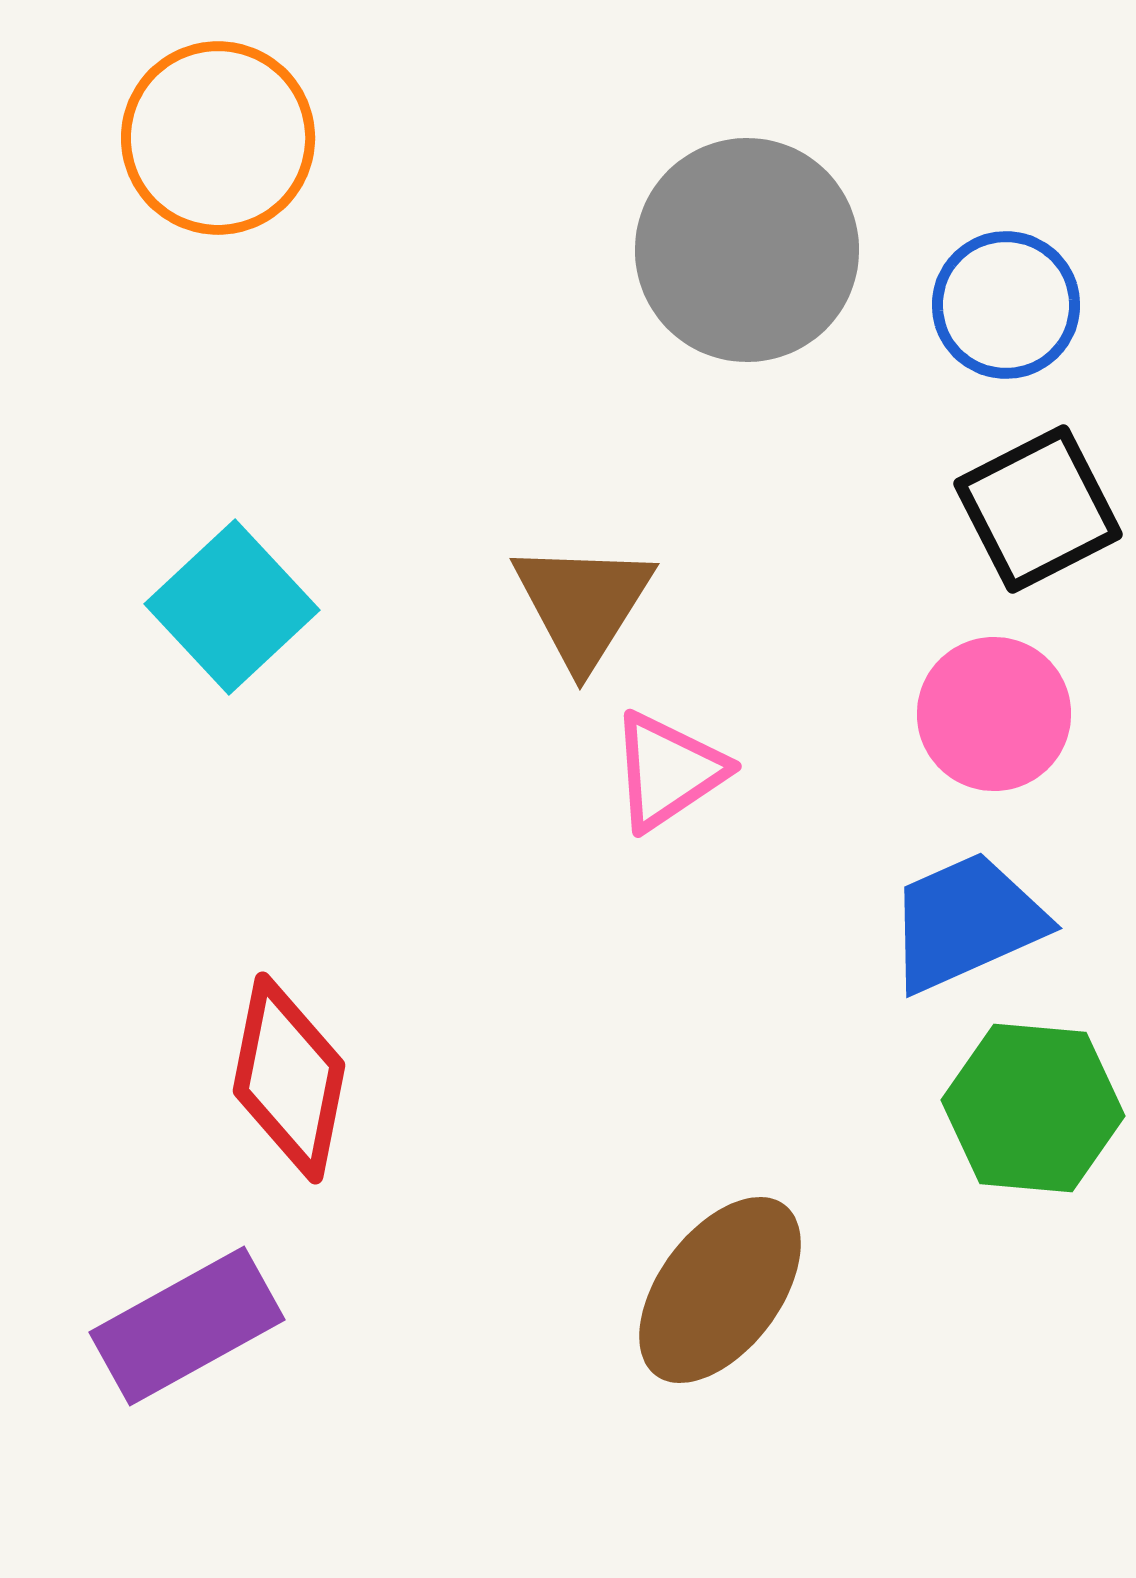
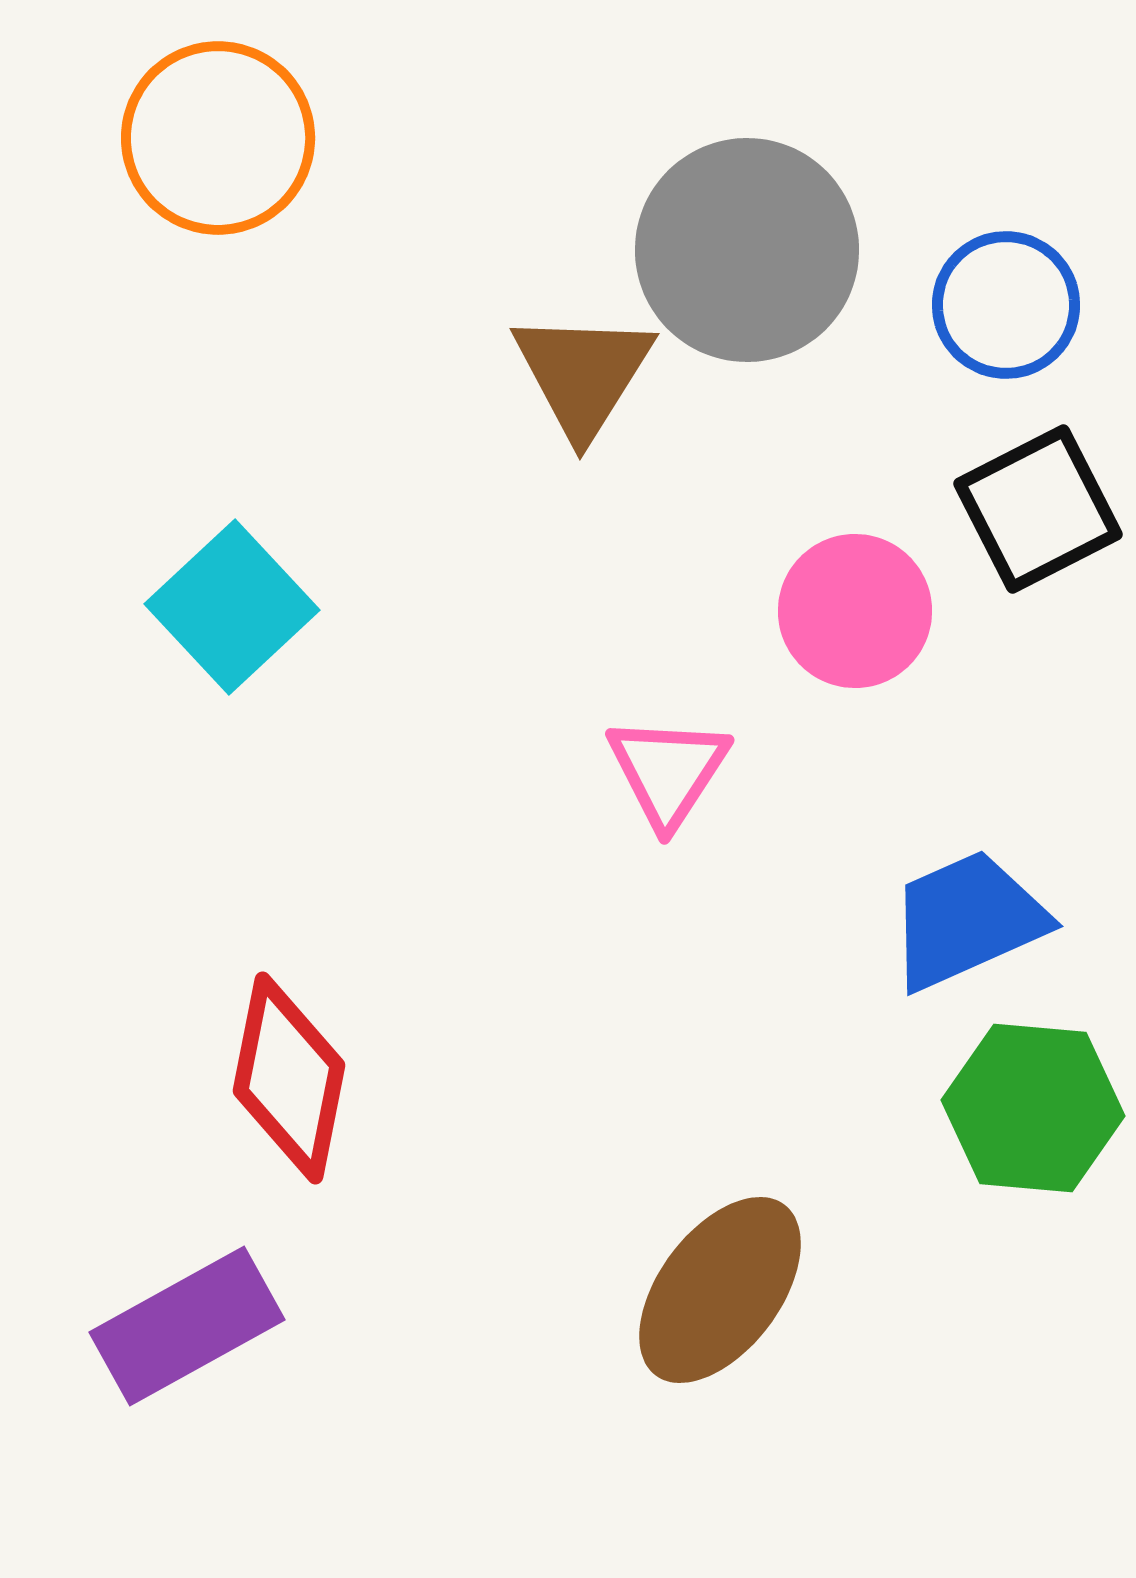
brown triangle: moved 230 px up
pink circle: moved 139 px left, 103 px up
pink triangle: rotated 23 degrees counterclockwise
blue trapezoid: moved 1 px right, 2 px up
